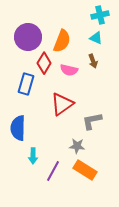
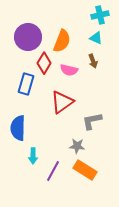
red triangle: moved 2 px up
